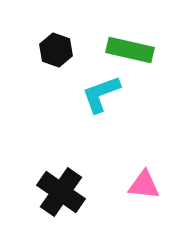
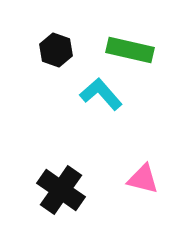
cyan L-shape: rotated 69 degrees clockwise
pink triangle: moved 1 px left, 6 px up; rotated 8 degrees clockwise
black cross: moved 2 px up
